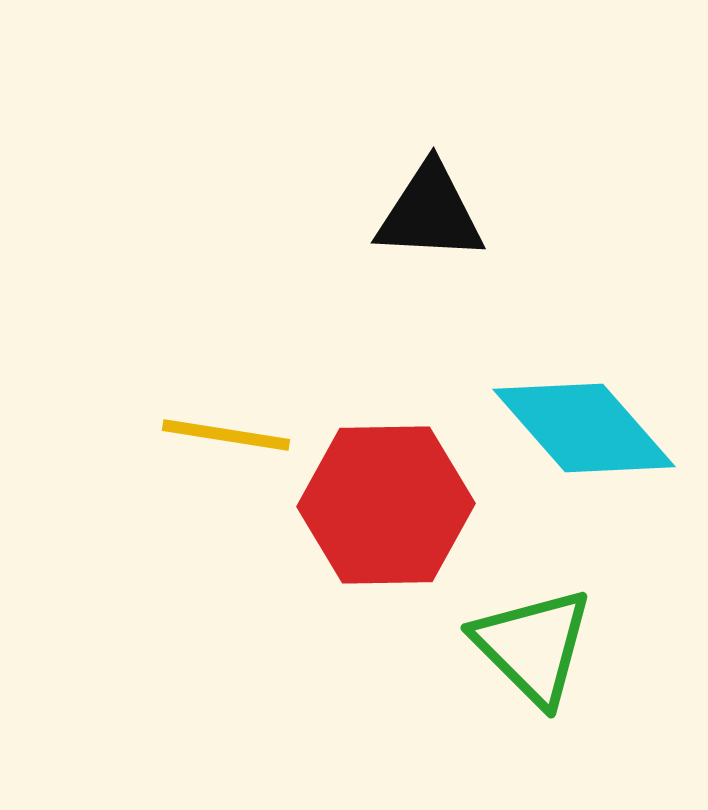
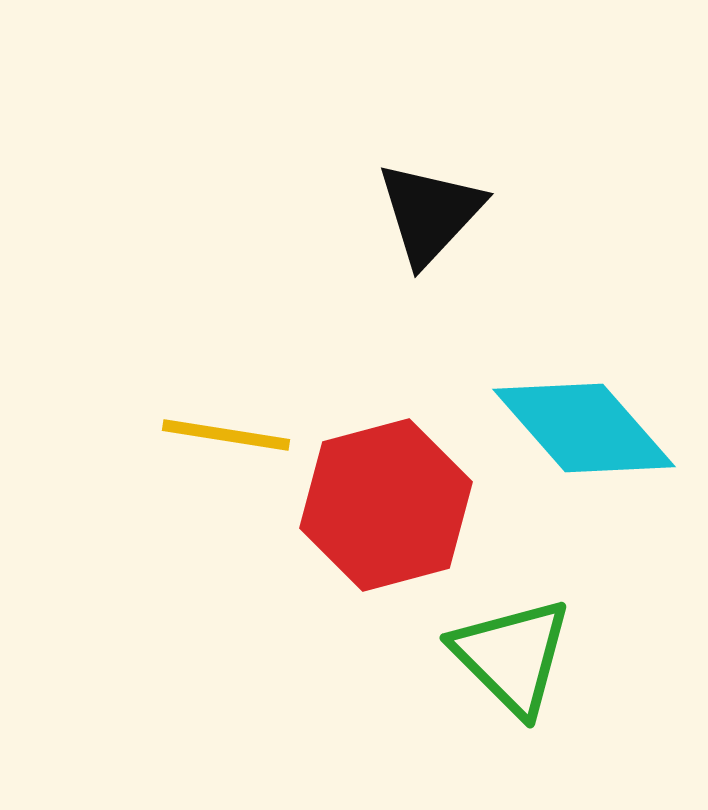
black triangle: rotated 50 degrees counterclockwise
red hexagon: rotated 14 degrees counterclockwise
green triangle: moved 21 px left, 10 px down
